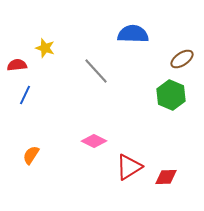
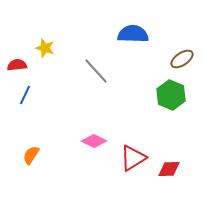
red triangle: moved 4 px right, 9 px up
red diamond: moved 3 px right, 8 px up
